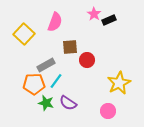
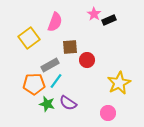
yellow square: moved 5 px right, 4 px down; rotated 10 degrees clockwise
gray rectangle: moved 4 px right
green star: moved 1 px right, 1 px down
pink circle: moved 2 px down
